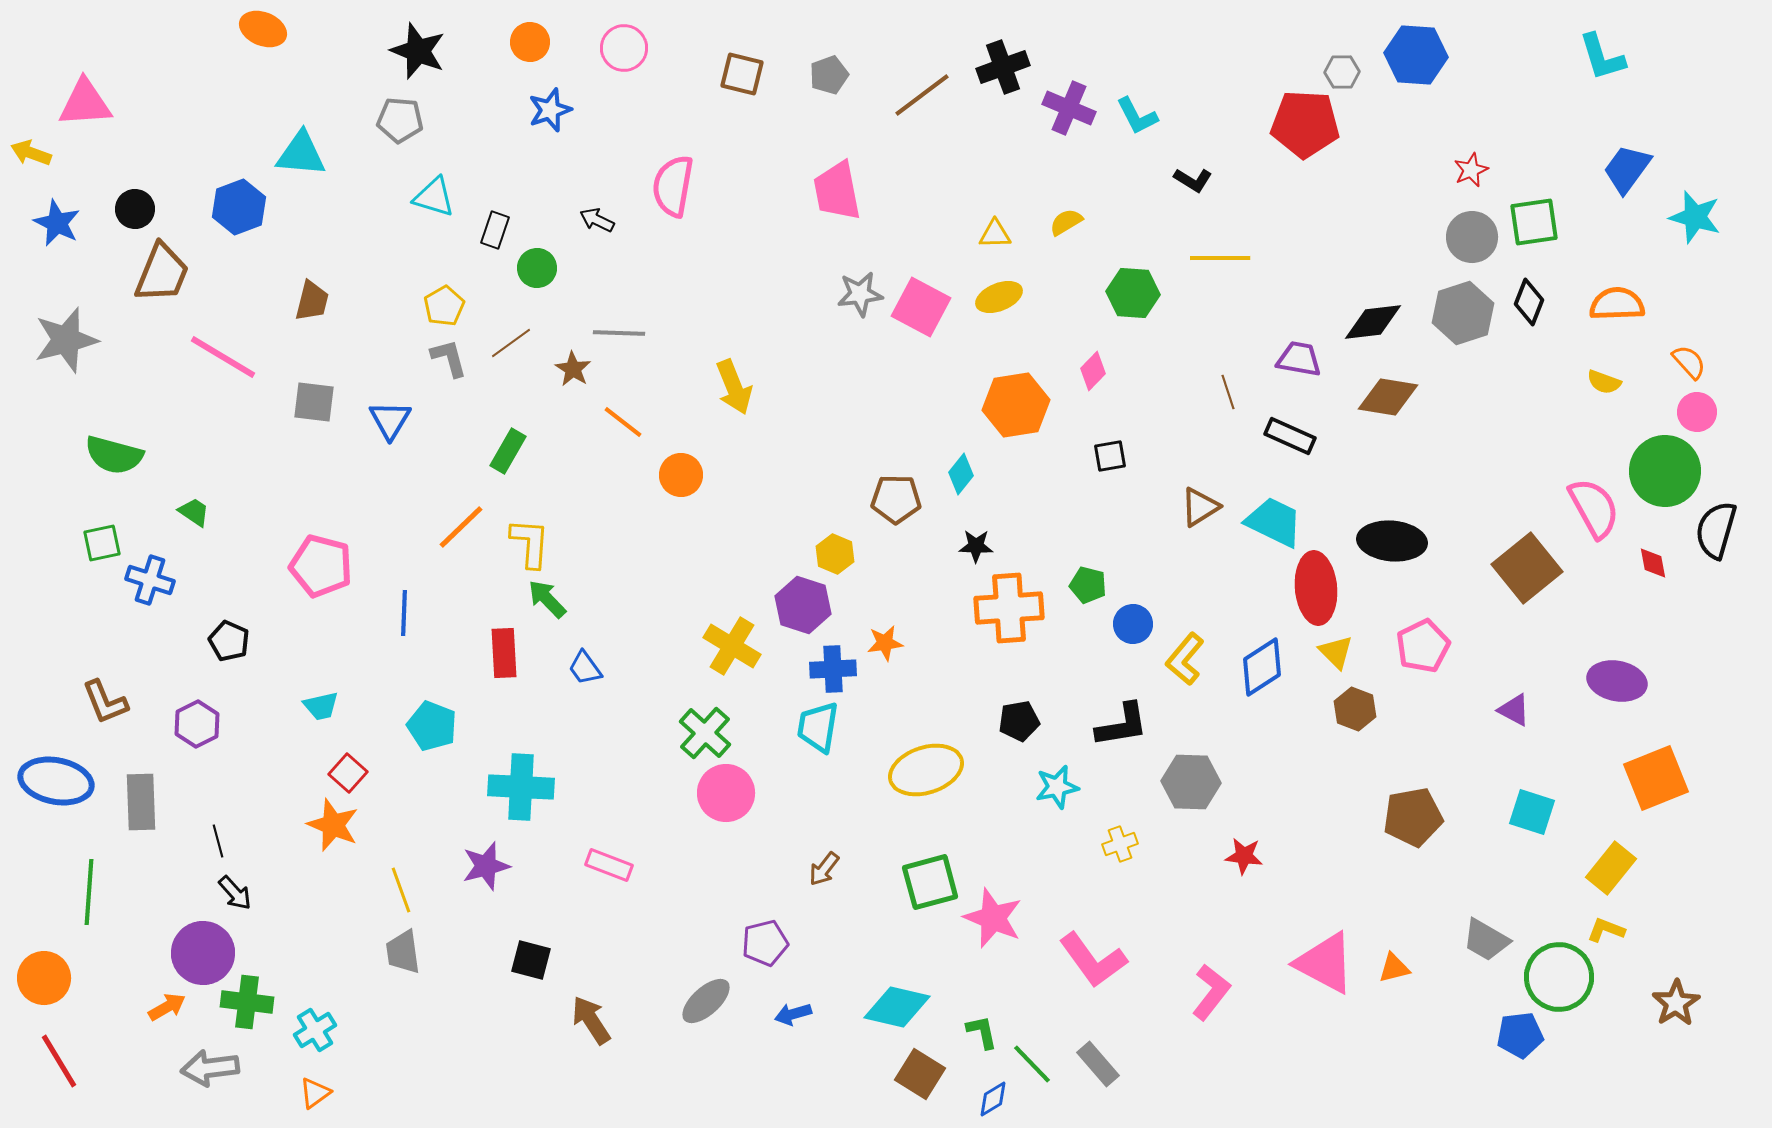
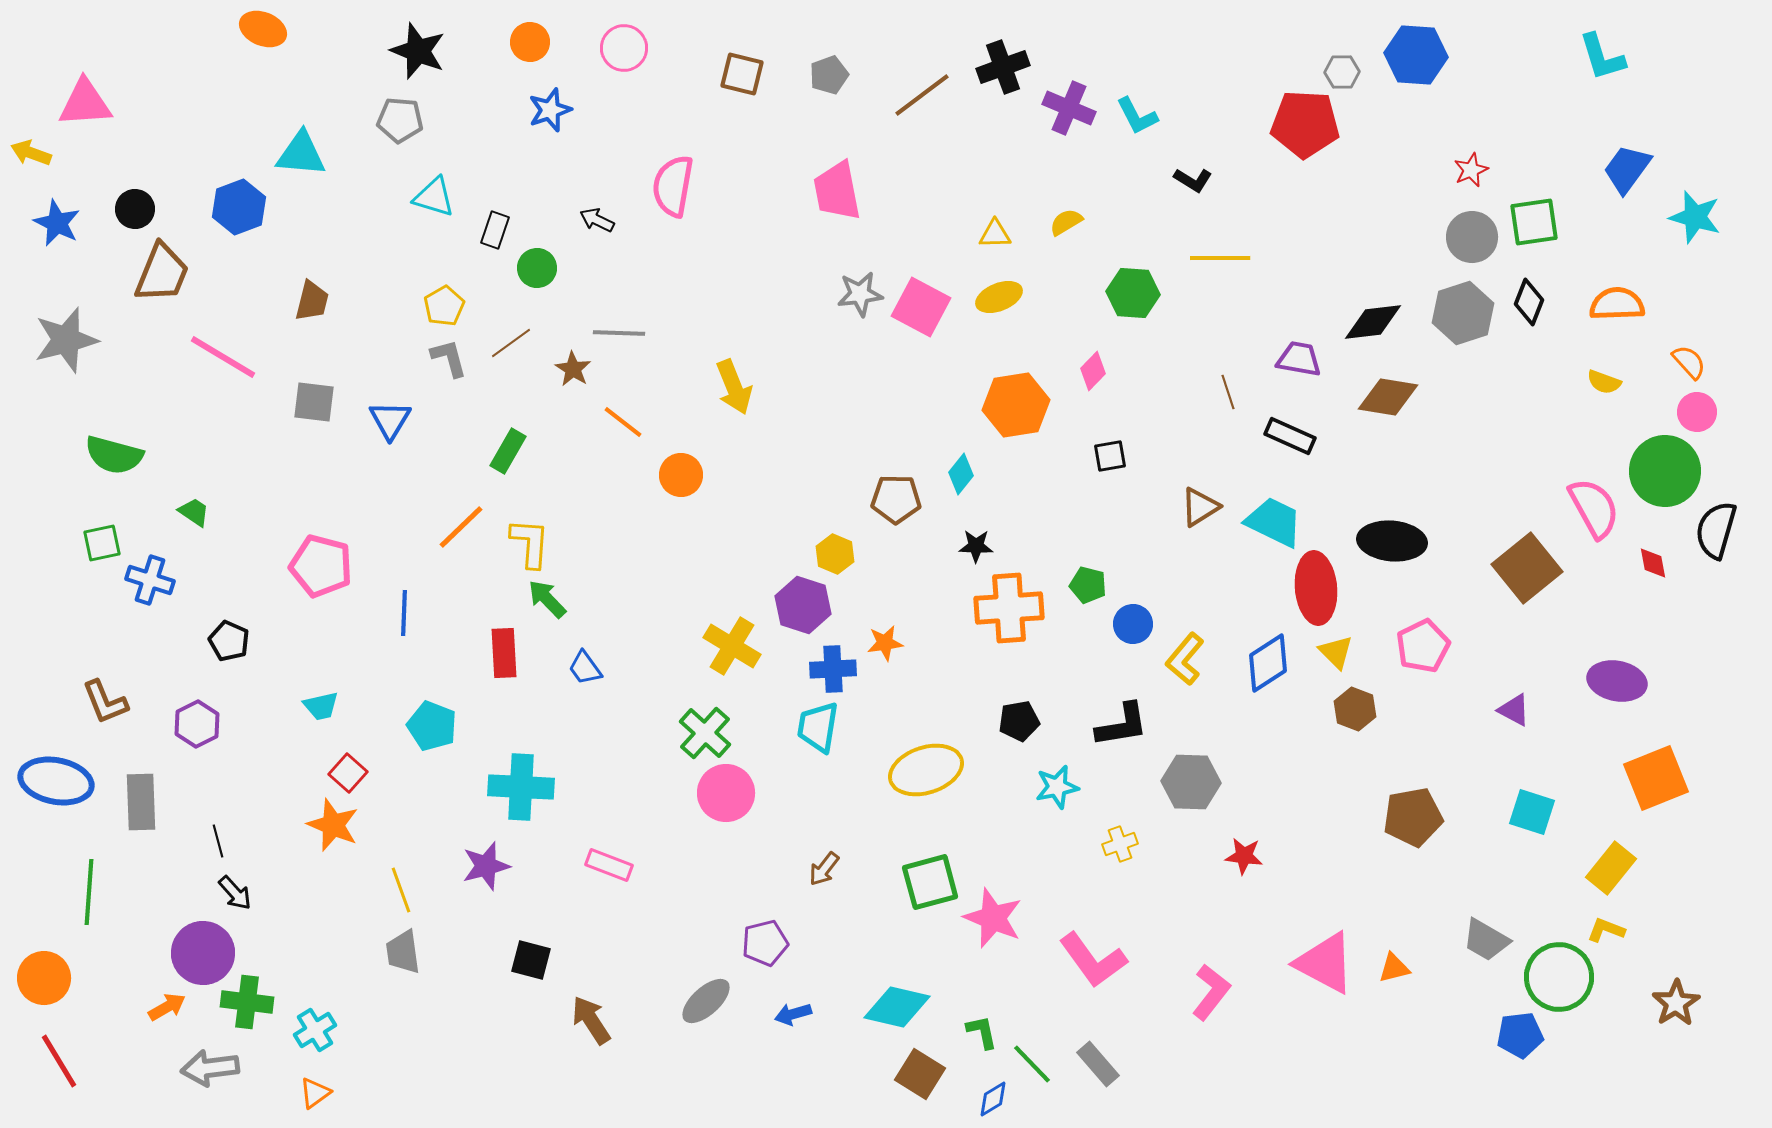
blue diamond at (1262, 667): moved 6 px right, 4 px up
